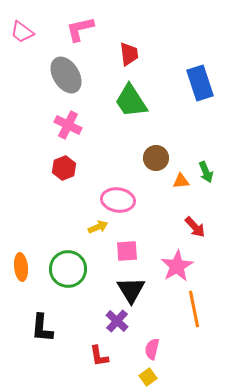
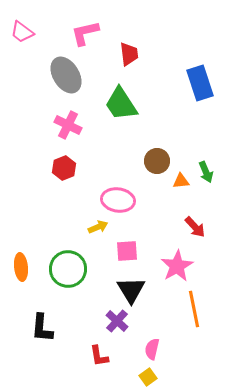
pink L-shape: moved 5 px right, 4 px down
green trapezoid: moved 10 px left, 3 px down
brown circle: moved 1 px right, 3 px down
